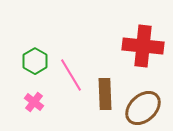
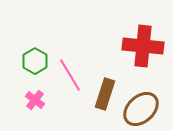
pink line: moved 1 px left
brown rectangle: rotated 20 degrees clockwise
pink cross: moved 1 px right, 2 px up
brown ellipse: moved 2 px left, 1 px down
